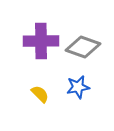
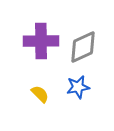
gray diamond: rotated 44 degrees counterclockwise
